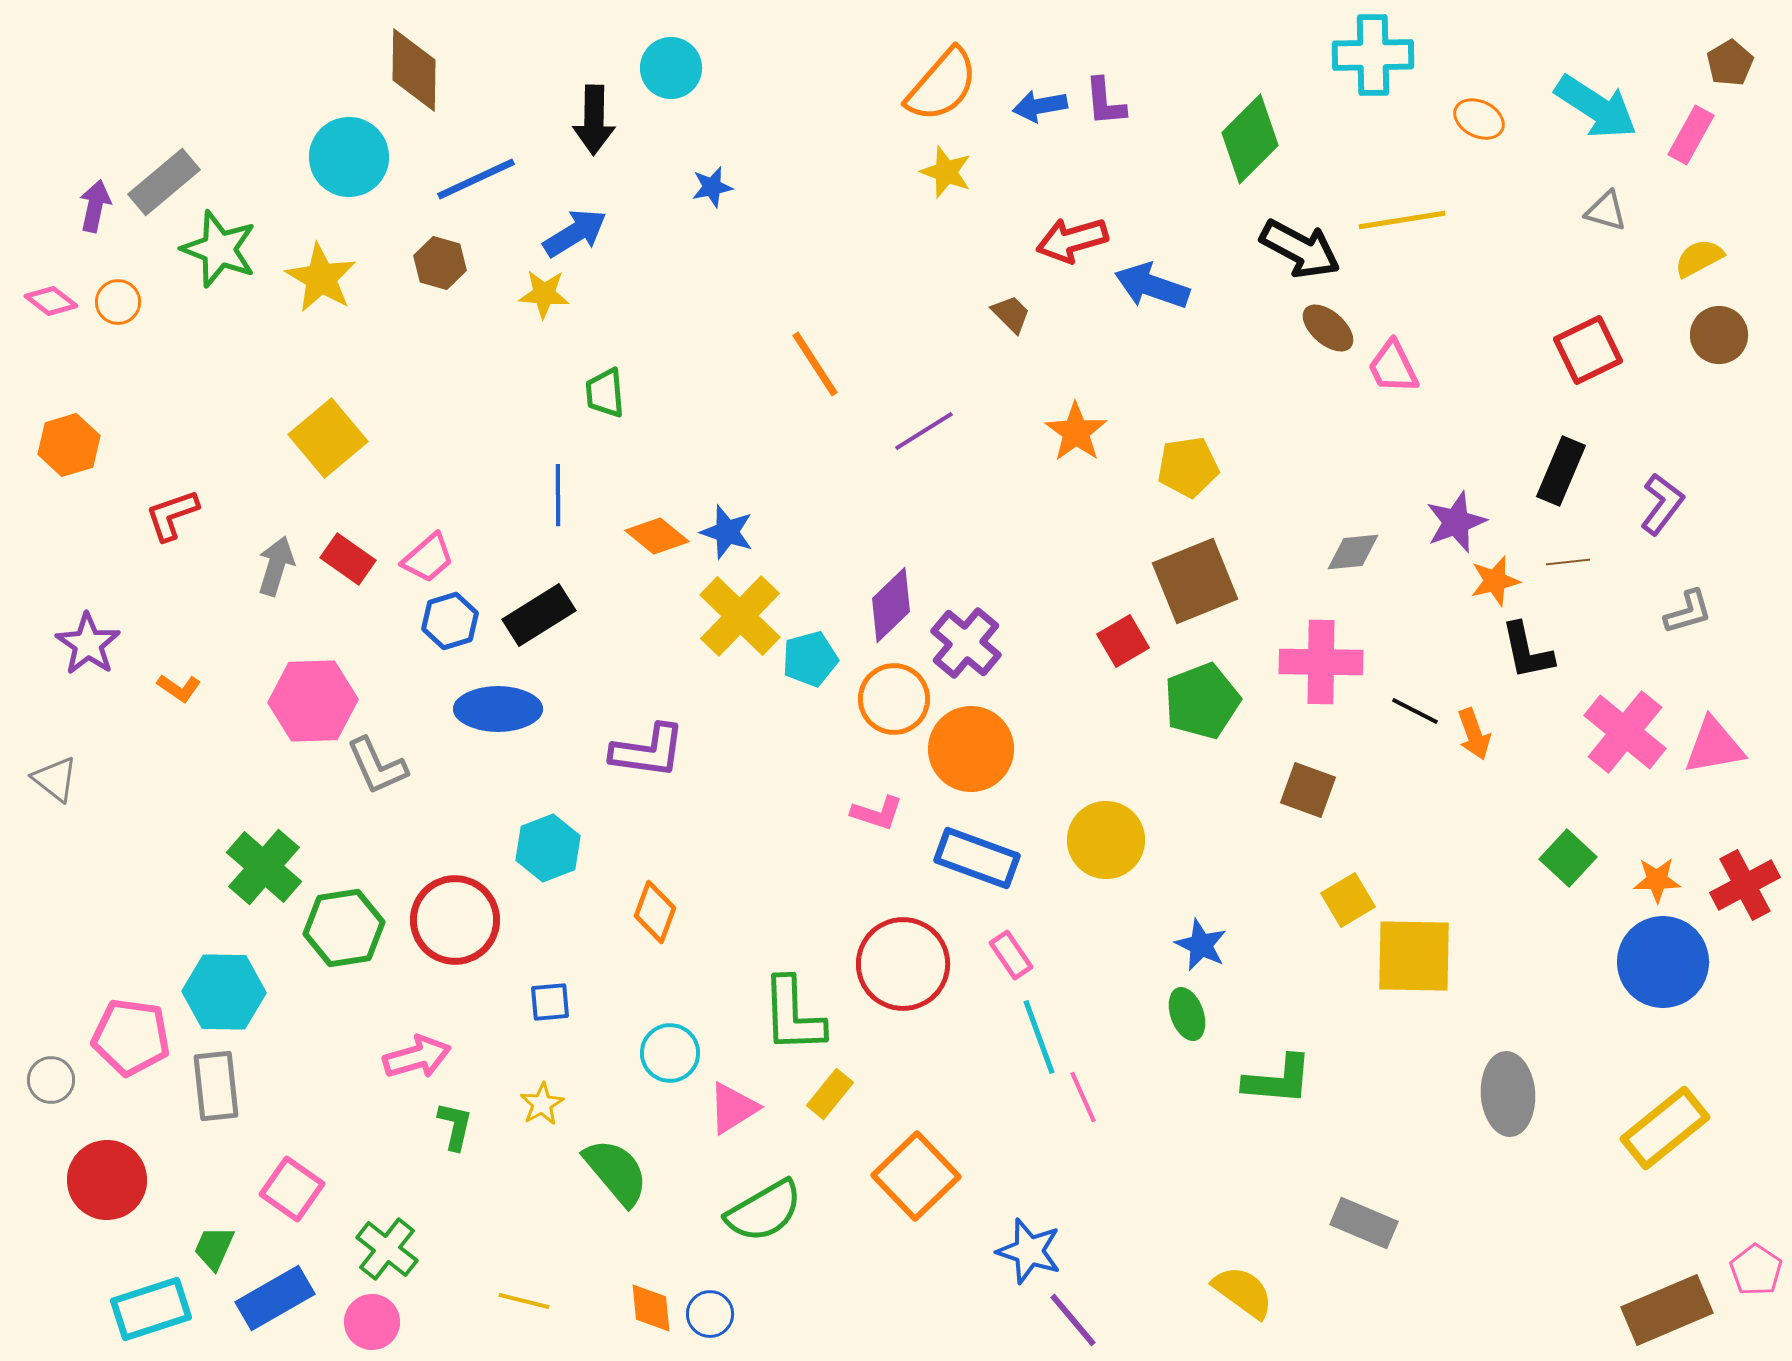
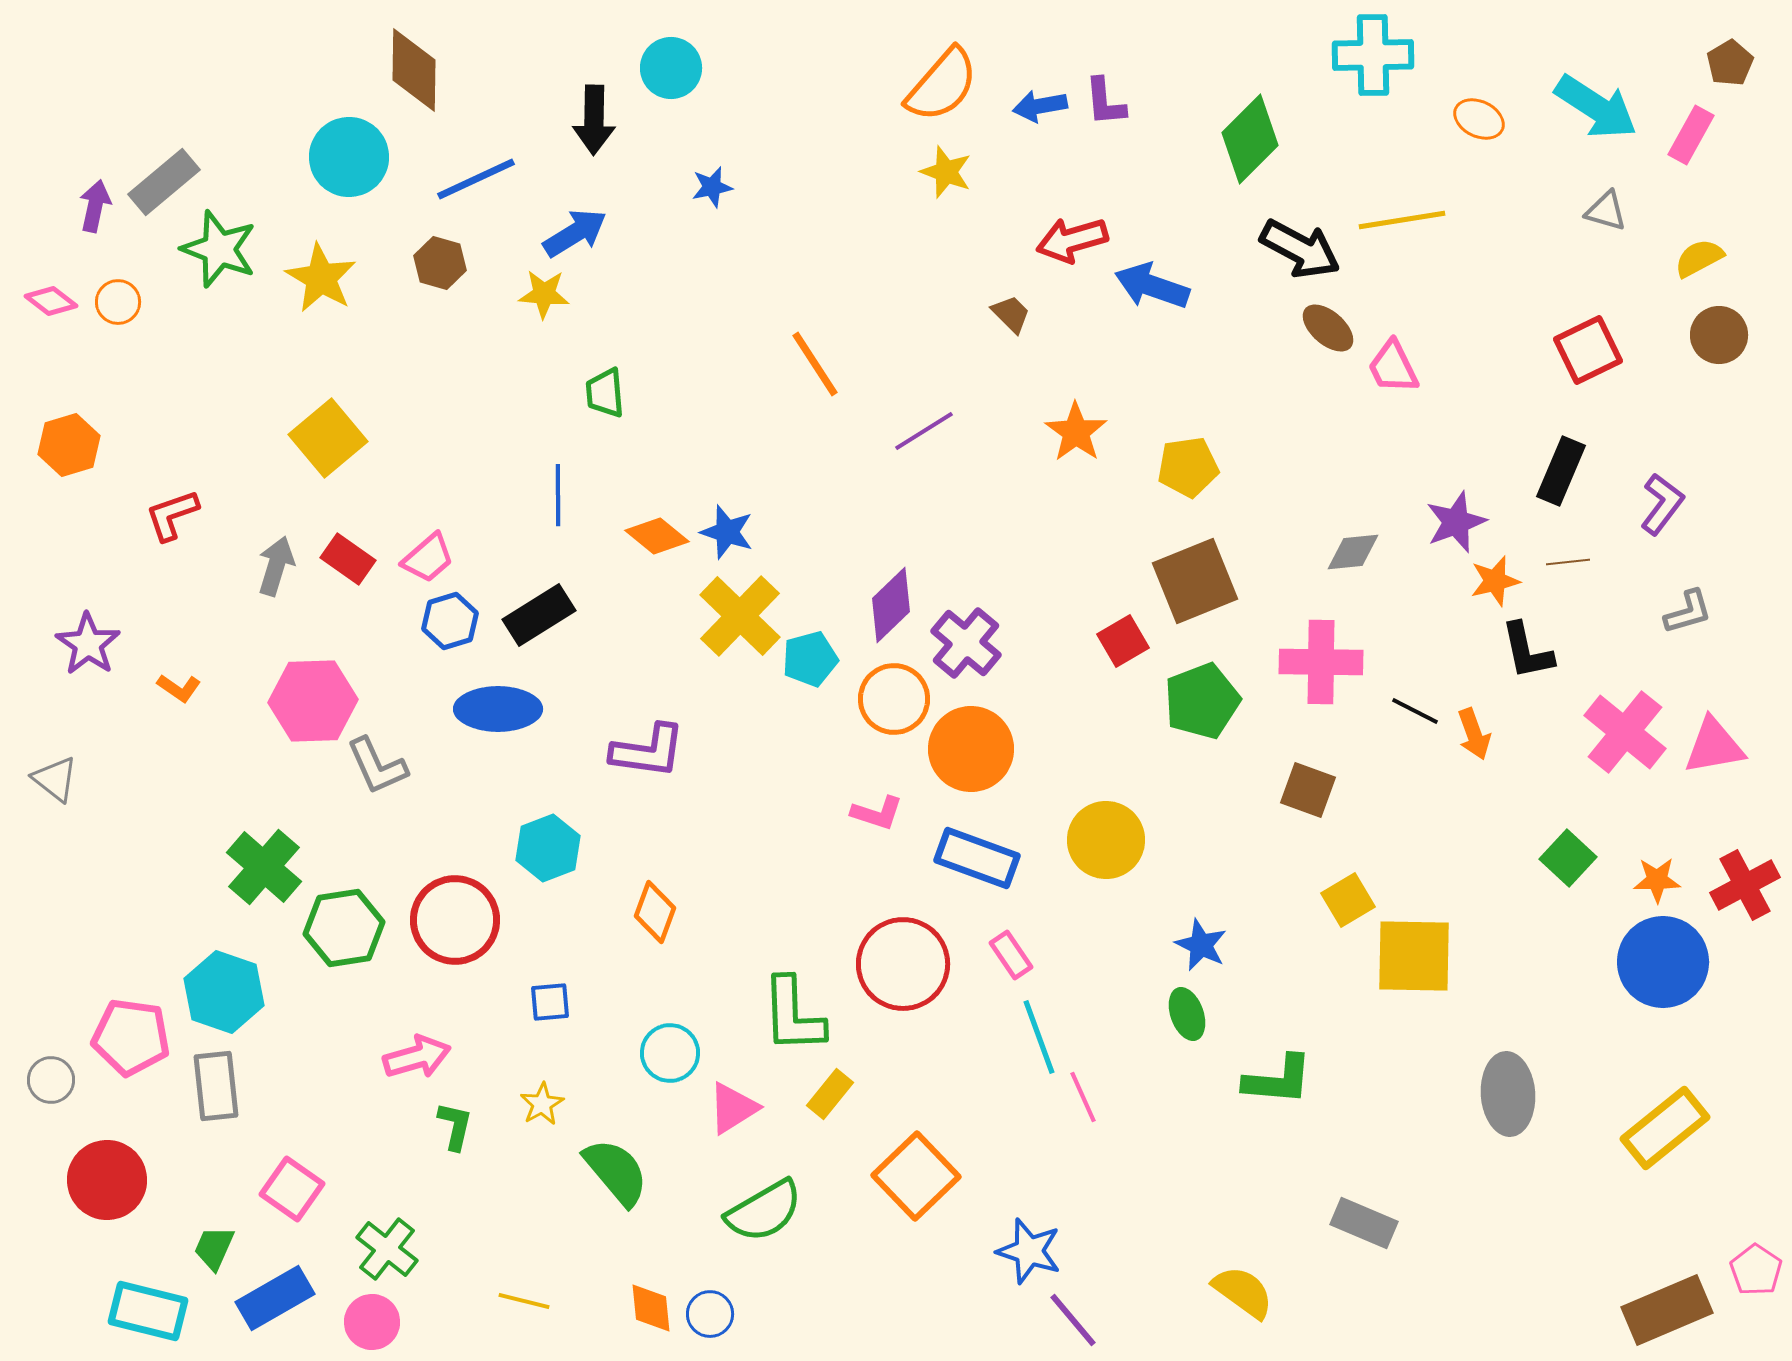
cyan hexagon at (224, 992): rotated 18 degrees clockwise
cyan rectangle at (151, 1309): moved 3 px left, 2 px down; rotated 32 degrees clockwise
